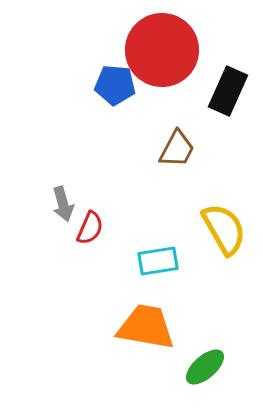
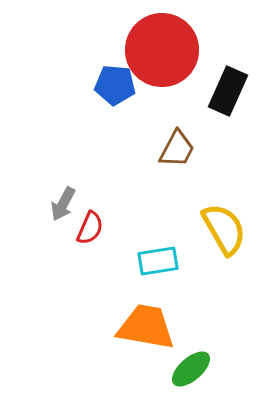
gray arrow: rotated 44 degrees clockwise
green ellipse: moved 14 px left, 2 px down
